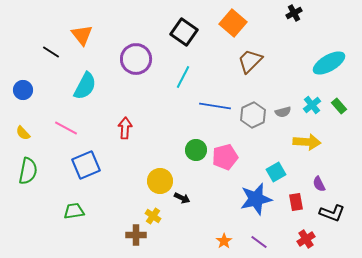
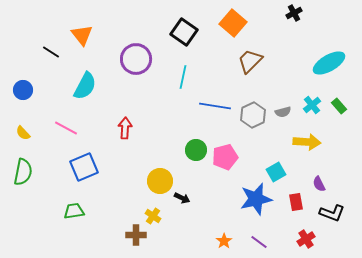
cyan line: rotated 15 degrees counterclockwise
blue square: moved 2 px left, 2 px down
green semicircle: moved 5 px left, 1 px down
